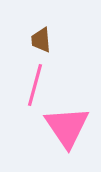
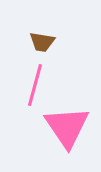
brown trapezoid: moved 1 px right, 2 px down; rotated 76 degrees counterclockwise
